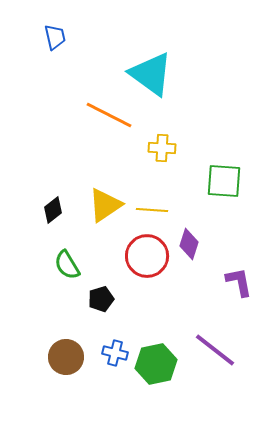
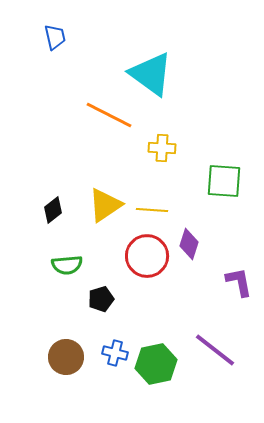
green semicircle: rotated 64 degrees counterclockwise
